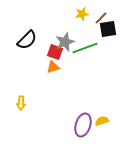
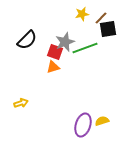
yellow arrow: rotated 112 degrees counterclockwise
